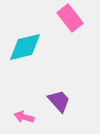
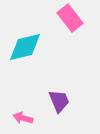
purple trapezoid: rotated 20 degrees clockwise
pink arrow: moved 1 px left, 1 px down
